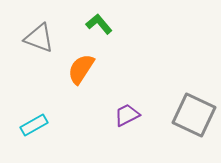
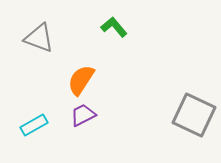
green L-shape: moved 15 px right, 3 px down
orange semicircle: moved 11 px down
purple trapezoid: moved 44 px left
